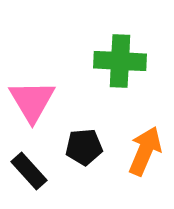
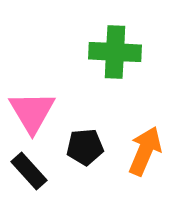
green cross: moved 5 px left, 9 px up
pink triangle: moved 11 px down
black pentagon: moved 1 px right
